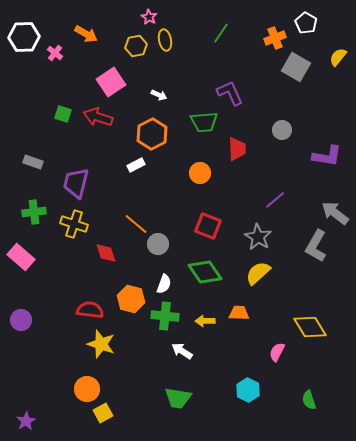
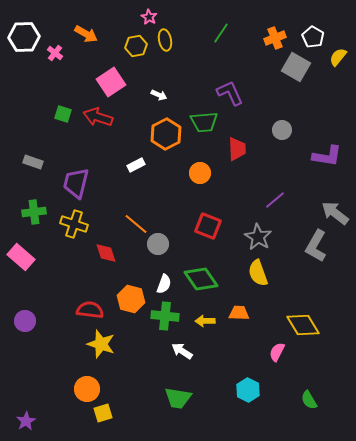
white pentagon at (306, 23): moved 7 px right, 14 px down
orange hexagon at (152, 134): moved 14 px right
green diamond at (205, 272): moved 4 px left, 7 px down
yellow semicircle at (258, 273): rotated 68 degrees counterclockwise
purple circle at (21, 320): moved 4 px right, 1 px down
yellow diamond at (310, 327): moved 7 px left, 2 px up
green semicircle at (309, 400): rotated 12 degrees counterclockwise
yellow square at (103, 413): rotated 12 degrees clockwise
